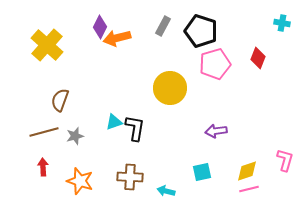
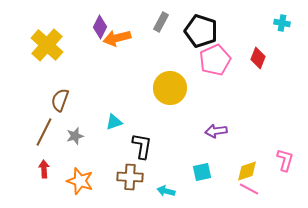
gray rectangle: moved 2 px left, 4 px up
pink pentagon: moved 4 px up; rotated 8 degrees counterclockwise
black L-shape: moved 7 px right, 18 px down
brown line: rotated 48 degrees counterclockwise
red arrow: moved 1 px right, 2 px down
pink line: rotated 42 degrees clockwise
